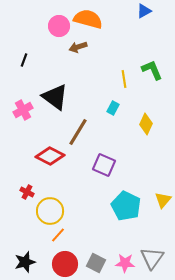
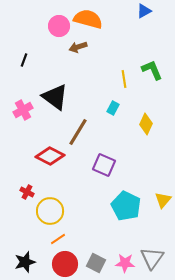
orange line: moved 4 px down; rotated 14 degrees clockwise
